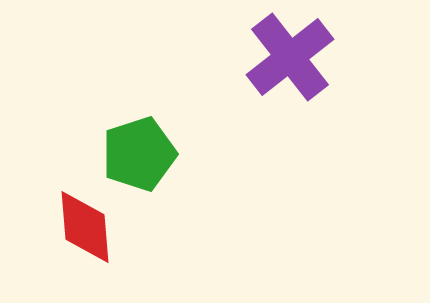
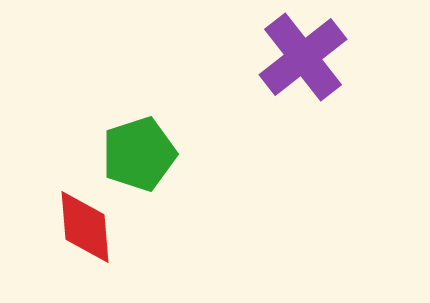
purple cross: moved 13 px right
